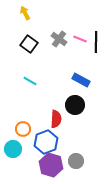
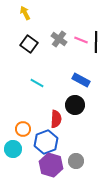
pink line: moved 1 px right, 1 px down
cyan line: moved 7 px right, 2 px down
